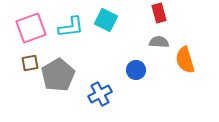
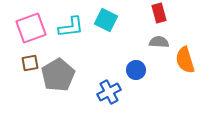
blue cross: moved 9 px right, 2 px up
